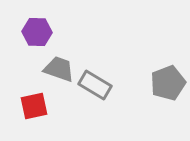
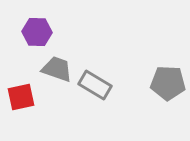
gray trapezoid: moved 2 px left
gray pentagon: rotated 24 degrees clockwise
red square: moved 13 px left, 9 px up
